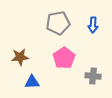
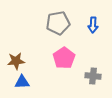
brown star: moved 4 px left, 4 px down
blue triangle: moved 10 px left
